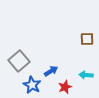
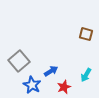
brown square: moved 1 px left, 5 px up; rotated 16 degrees clockwise
cyan arrow: rotated 64 degrees counterclockwise
red star: moved 1 px left
